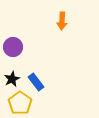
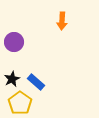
purple circle: moved 1 px right, 5 px up
blue rectangle: rotated 12 degrees counterclockwise
